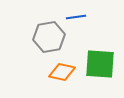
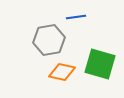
gray hexagon: moved 3 px down
green square: rotated 12 degrees clockwise
